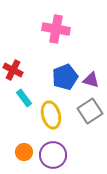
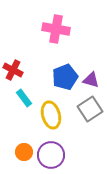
gray square: moved 2 px up
purple circle: moved 2 px left
